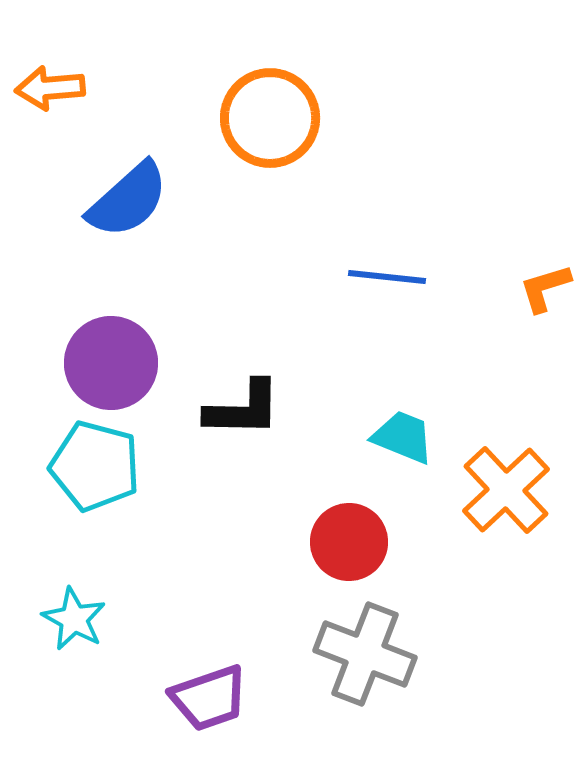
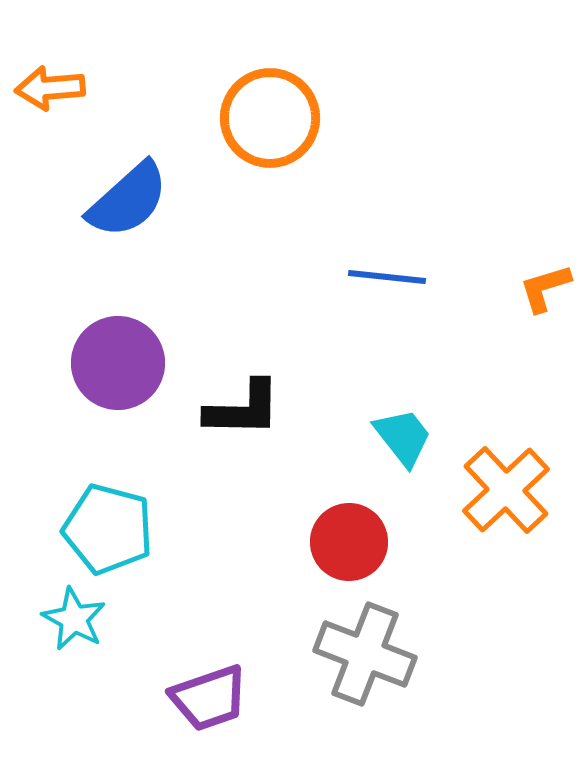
purple circle: moved 7 px right
cyan trapezoid: rotated 30 degrees clockwise
cyan pentagon: moved 13 px right, 63 px down
